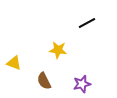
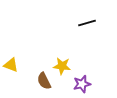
black line: rotated 12 degrees clockwise
yellow star: moved 4 px right, 16 px down
yellow triangle: moved 3 px left, 2 px down
